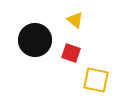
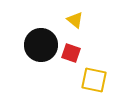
black circle: moved 6 px right, 5 px down
yellow square: moved 2 px left
